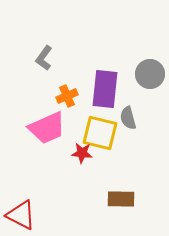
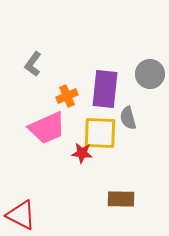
gray L-shape: moved 11 px left, 6 px down
yellow square: rotated 12 degrees counterclockwise
